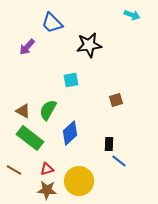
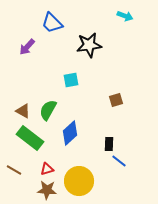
cyan arrow: moved 7 px left, 1 px down
